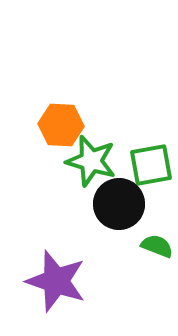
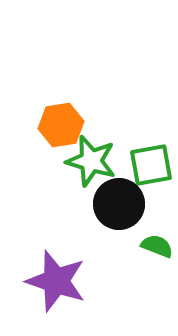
orange hexagon: rotated 12 degrees counterclockwise
